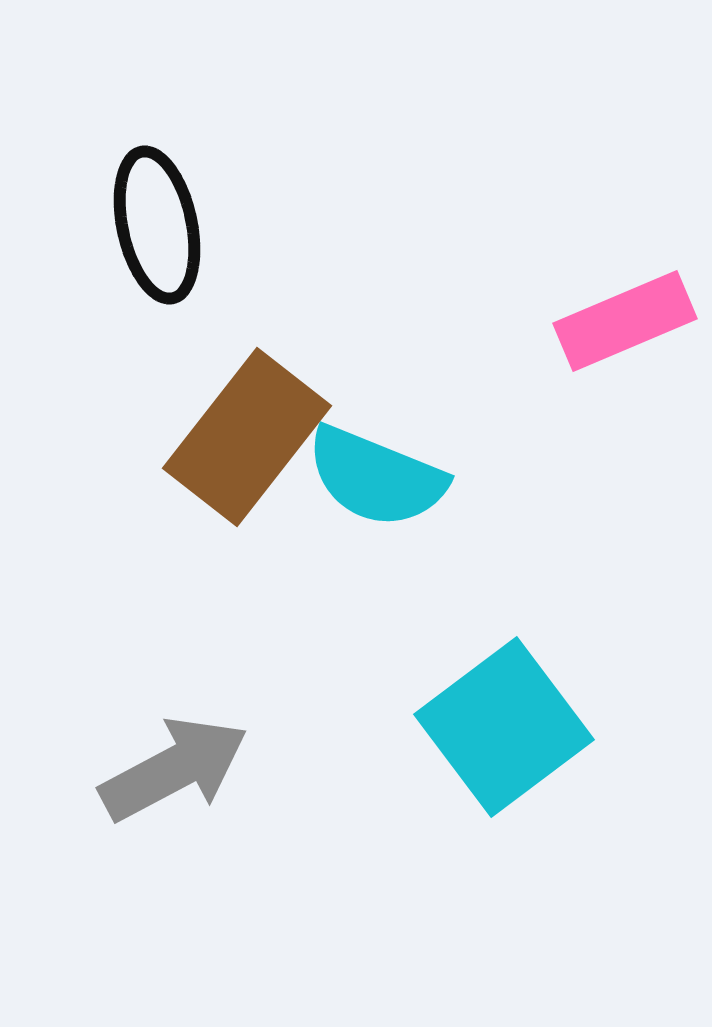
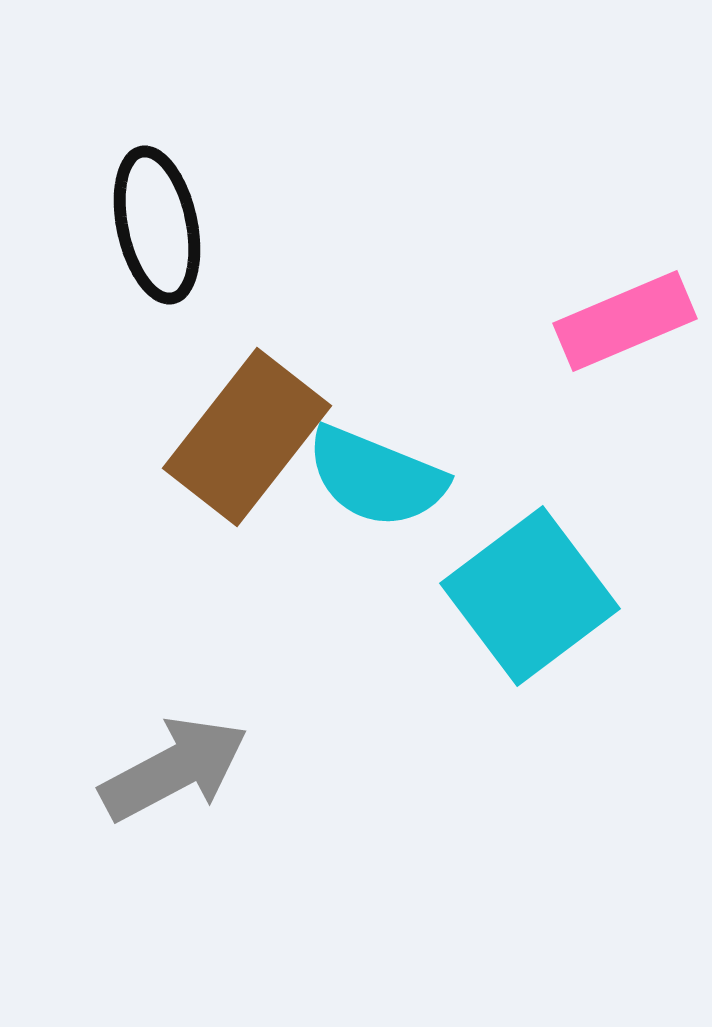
cyan square: moved 26 px right, 131 px up
